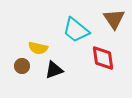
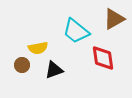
brown triangle: rotated 35 degrees clockwise
cyan trapezoid: moved 1 px down
yellow semicircle: rotated 24 degrees counterclockwise
brown circle: moved 1 px up
